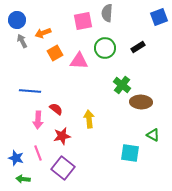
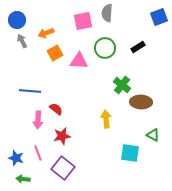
orange arrow: moved 3 px right
yellow arrow: moved 17 px right
